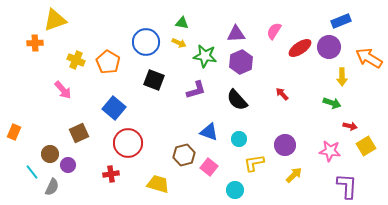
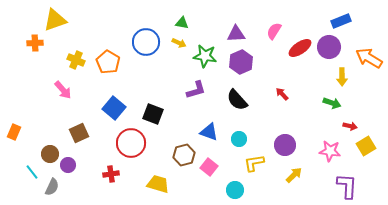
black square at (154, 80): moved 1 px left, 34 px down
red circle at (128, 143): moved 3 px right
